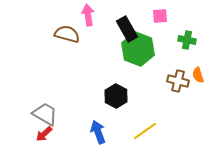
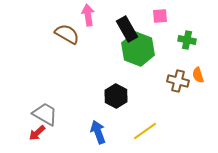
brown semicircle: rotated 15 degrees clockwise
red arrow: moved 7 px left, 1 px up
